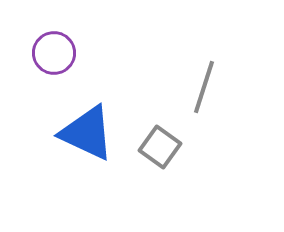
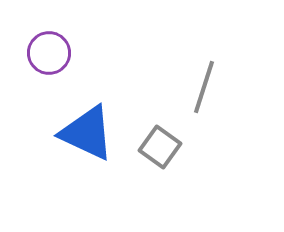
purple circle: moved 5 px left
